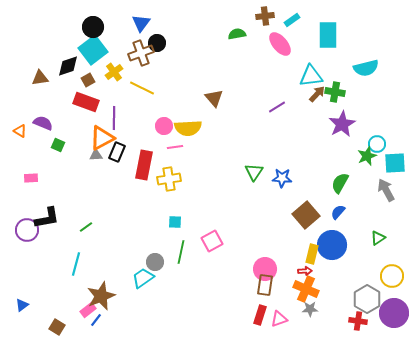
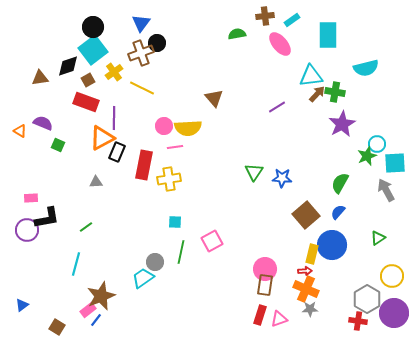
gray triangle at (96, 155): moved 27 px down
pink rectangle at (31, 178): moved 20 px down
